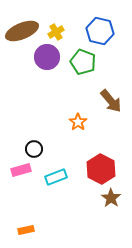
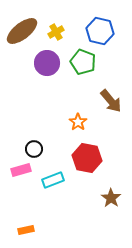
brown ellipse: rotated 16 degrees counterclockwise
purple circle: moved 6 px down
red hexagon: moved 14 px left, 11 px up; rotated 16 degrees counterclockwise
cyan rectangle: moved 3 px left, 3 px down
